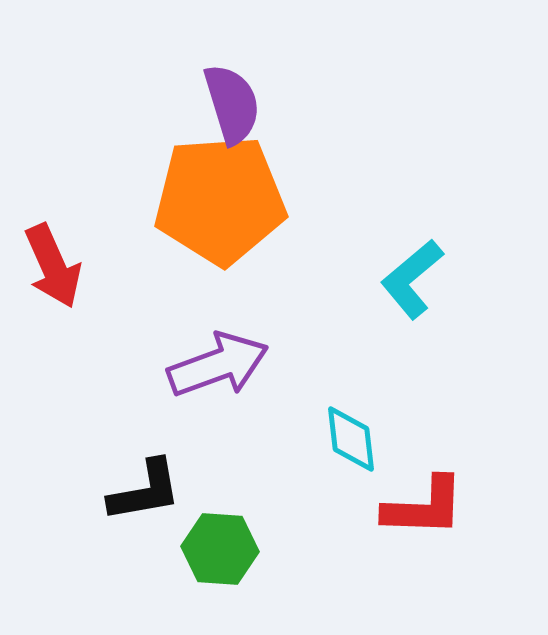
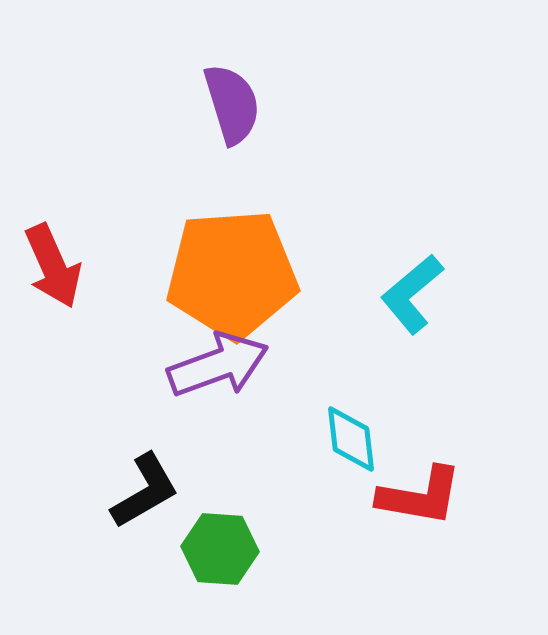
orange pentagon: moved 12 px right, 74 px down
cyan L-shape: moved 15 px down
black L-shape: rotated 20 degrees counterclockwise
red L-shape: moved 4 px left, 11 px up; rotated 8 degrees clockwise
